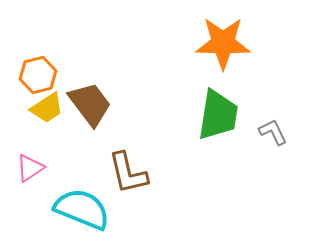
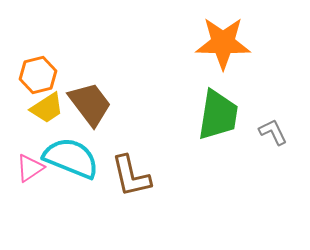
brown L-shape: moved 3 px right, 3 px down
cyan semicircle: moved 11 px left, 51 px up
